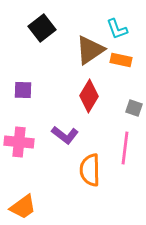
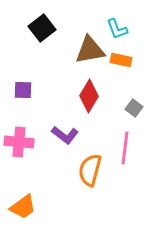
brown triangle: rotated 24 degrees clockwise
gray square: rotated 18 degrees clockwise
orange semicircle: rotated 16 degrees clockwise
